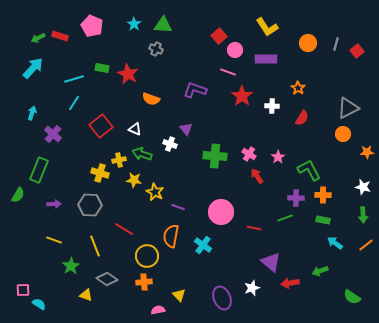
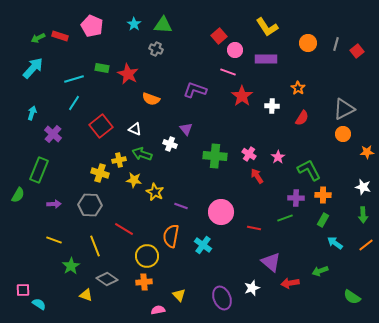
gray triangle at (348, 108): moved 4 px left, 1 px down
purple line at (178, 207): moved 3 px right, 1 px up
green rectangle at (323, 220): rotated 72 degrees counterclockwise
